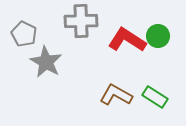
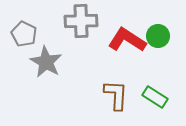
brown L-shape: rotated 64 degrees clockwise
